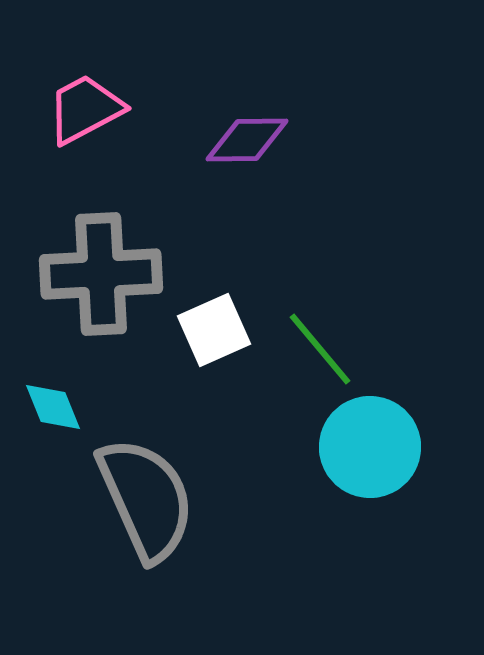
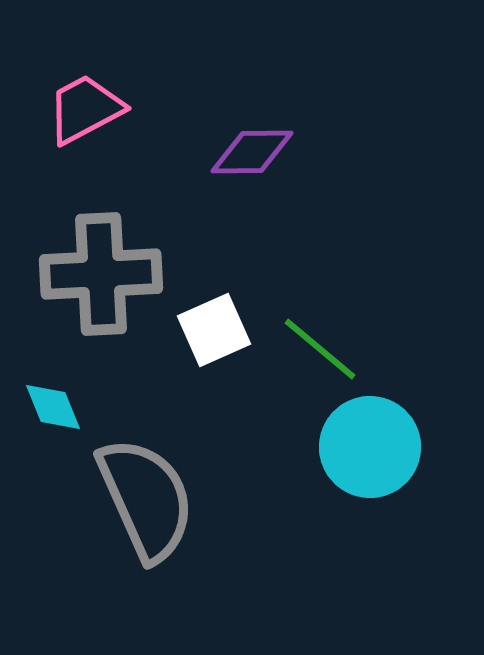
purple diamond: moved 5 px right, 12 px down
green line: rotated 10 degrees counterclockwise
